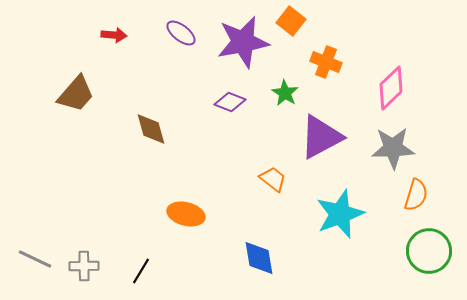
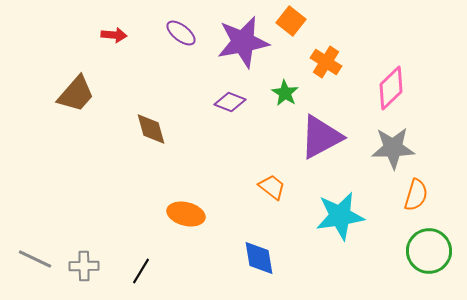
orange cross: rotated 12 degrees clockwise
orange trapezoid: moved 1 px left, 8 px down
cyan star: moved 2 px down; rotated 12 degrees clockwise
